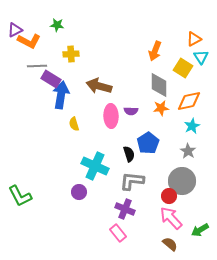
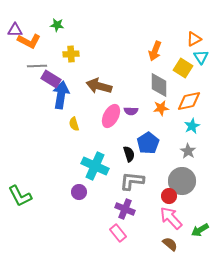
purple triangle: rotated 28 degrees clockwise
pink ellipse: rotated 30 degrees clockwise
